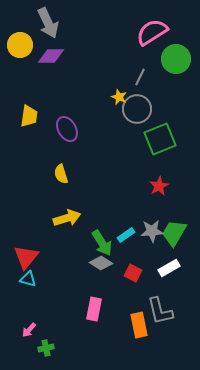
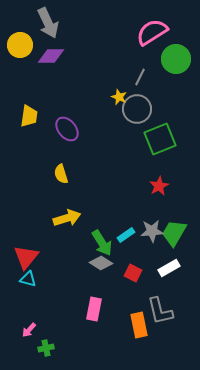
purple ellipse: rotated 10 degrees counterclockwise
